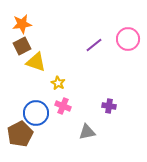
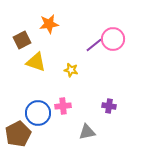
orange star: moved 27 px right
pink circle: moved 15 px left
brown square: moved 6 px up
yellow star: moved 13 px right, 13 px up; rotated 16 degrees counterclockwise
pink cross: rotated 28 degrees counterclockwise
blue circle: moved 2 px right
brown pentagon: moved 2 px left
